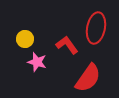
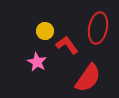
red ellipse: moved 2 px right
yellow circle: moved 20 px right, 8 px up
pink star: rotated 12 degrees clockwise
